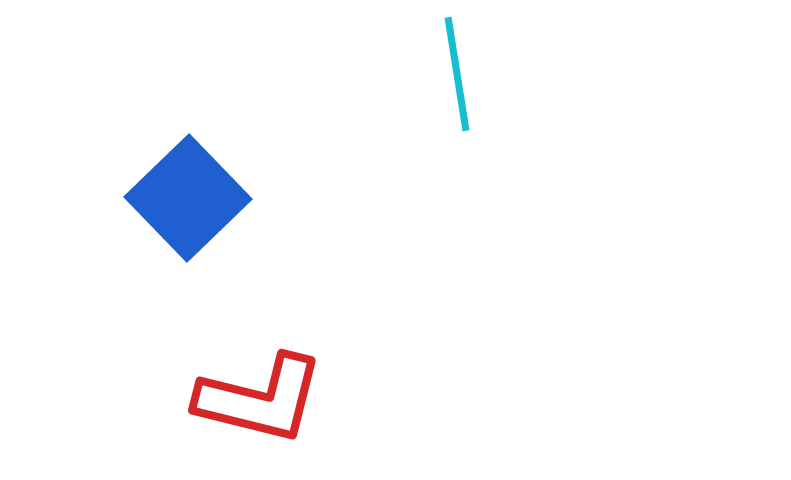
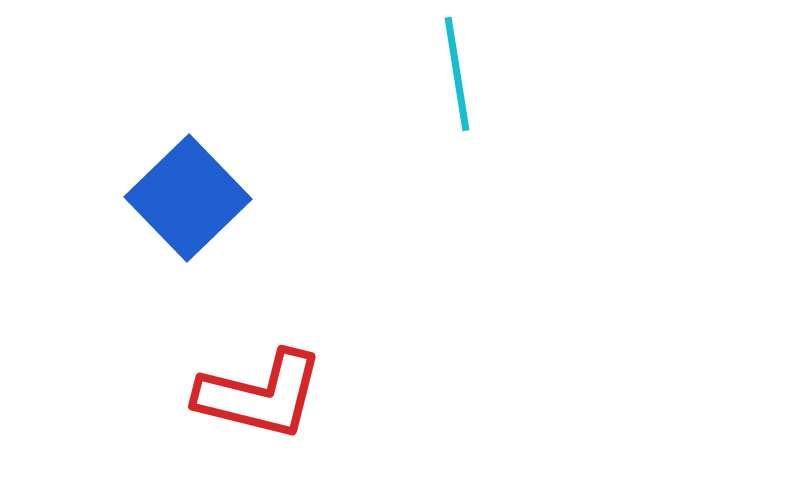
red L-shape: moved 4 px up
